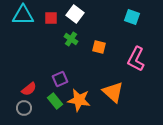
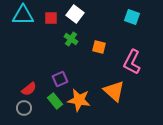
pink L-shape: moved 4 px left, 3 px down
orange triangle: moved 1 px right, 1 px up
